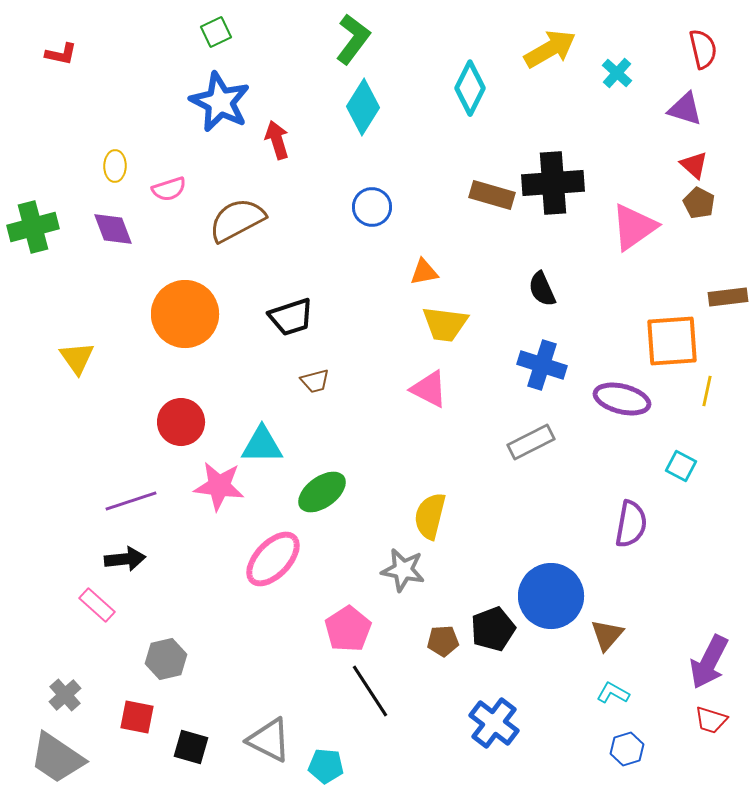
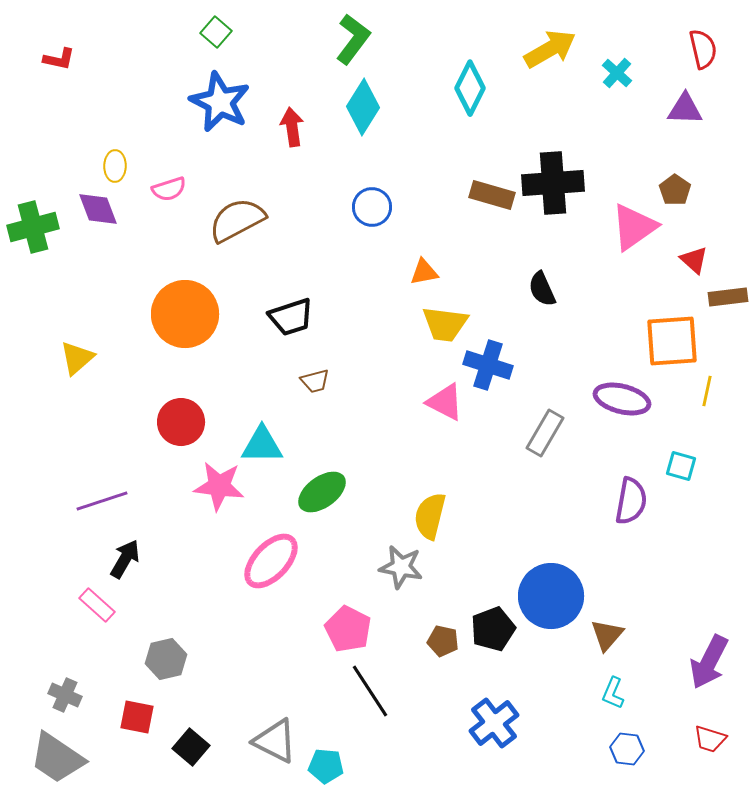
green square at (216, 32): rotated 24 degrees counterclockwise
red L-shape at (61, 54): moved 2 px left, 5 px down
purple triangle at (685, 109): rotated 15 degrees counterclockwise
red arrow at (277, 140): moved 15 px right, 13 px up; rotated 9 degrees clockwise
red triangle at (694, 165): moved 95 px down
brown pentagon at (699, 203): moved 24 px left, 13 px up; rotated 8 degrees clockwise
purple diamond at (113, 229): moved 15 px left, 20 px up
yellow triangle at (77, 358): rotated 24 degrees clockwise
blue cross at (542, 365): moved 54 px left
pink triangle at (429, 389): moved 16 px right, 13 px down
gray rectangle at (531, 442): moved 14 px right, 9 px up; rotated 33 degrees counterclockwise
cyan square at (681, 466): rotated 12 degrees counterclockwise
purple line at (131, 501): moved 29 px left
purple semicircle at (631, 524): moved 23 px up
black arrow at (125, 559): rotated 54 degrees counterclockwise
pink ellipse at (273, 559): moved 2 px left, 2 px down
gray star at (403, 570): moved 2 px left, 3 px up
pink pentagon at (348, 629): rotated 12 degrees counterclockwise
brown pentagon at (443, 641): rotated 16 degrees clockwise
cyan L-shape at (613, 693): rotated 96 degrees counterclockwise
gray cross at (65, 695): rotated 24 degrees counterclockwise
red trapezoid at (711, 720): moved 1 px left, 19 px down
blue cross at (494, 723): rotated 15 degrees clockwise
gray triangle at (269, 740): moved 6 px right, 1 px down
black square at (191, 747): rotated 24 degrees clockwise
blue hexagon at (627, 749): rotated 24 degrees clockwise
